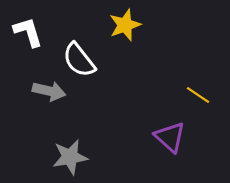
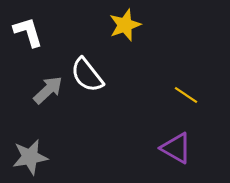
white semicircle: moved 8 px right, 15 px down
gray arrow: moved 1 px left, 1 px up; rotated 56 degrees counterclockwise
yellow line: moved 12 px left
purple triangle: moved 6 px right, 11 px down; rotated 12 degrees counterclockwise
gray star: moved 40 px left
